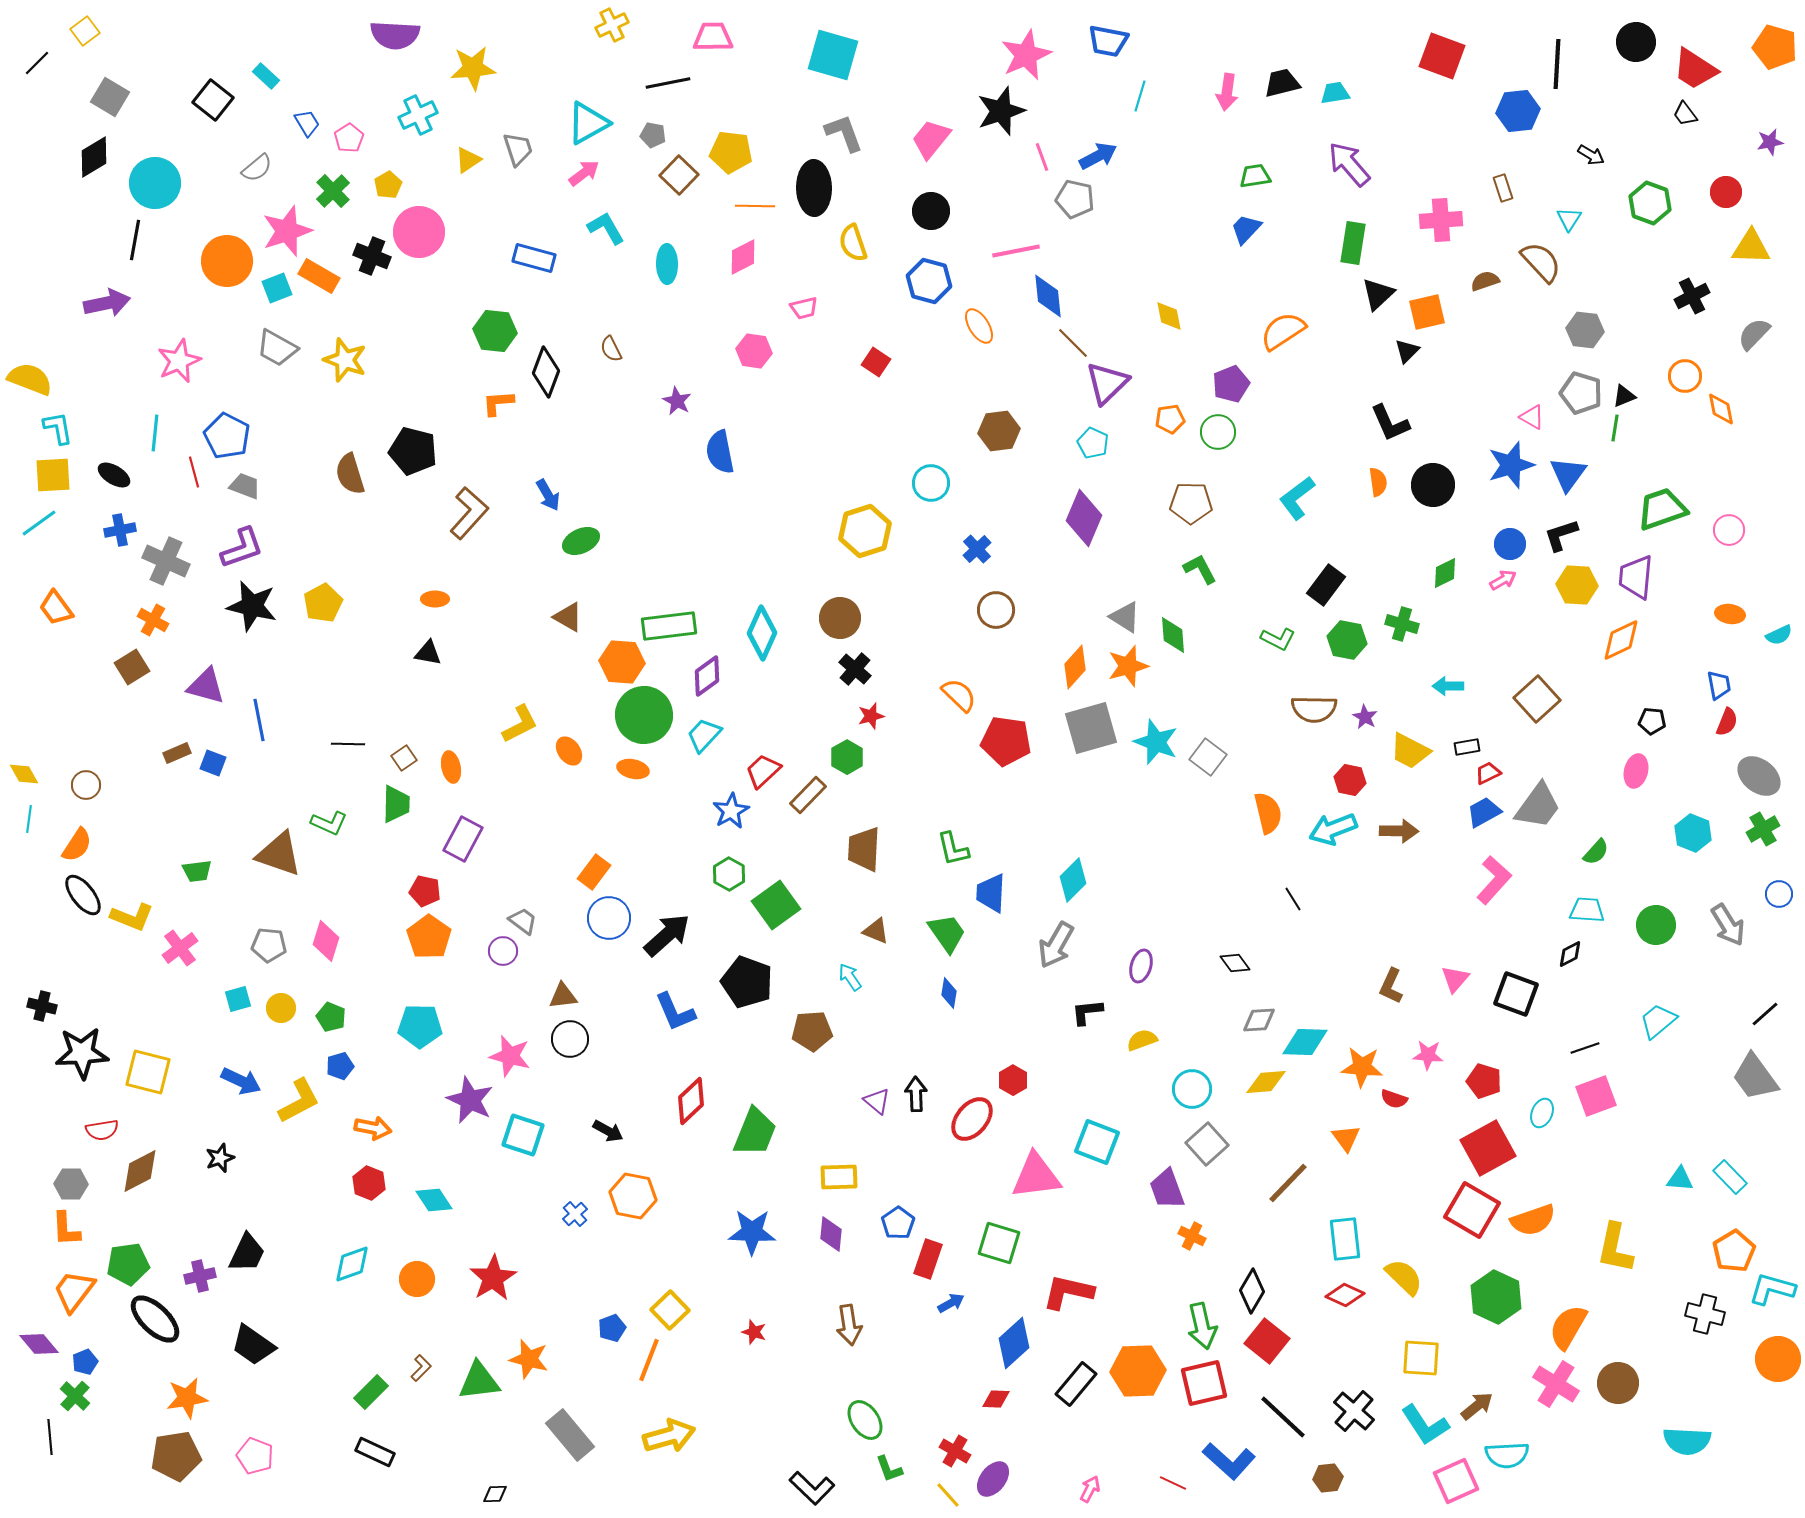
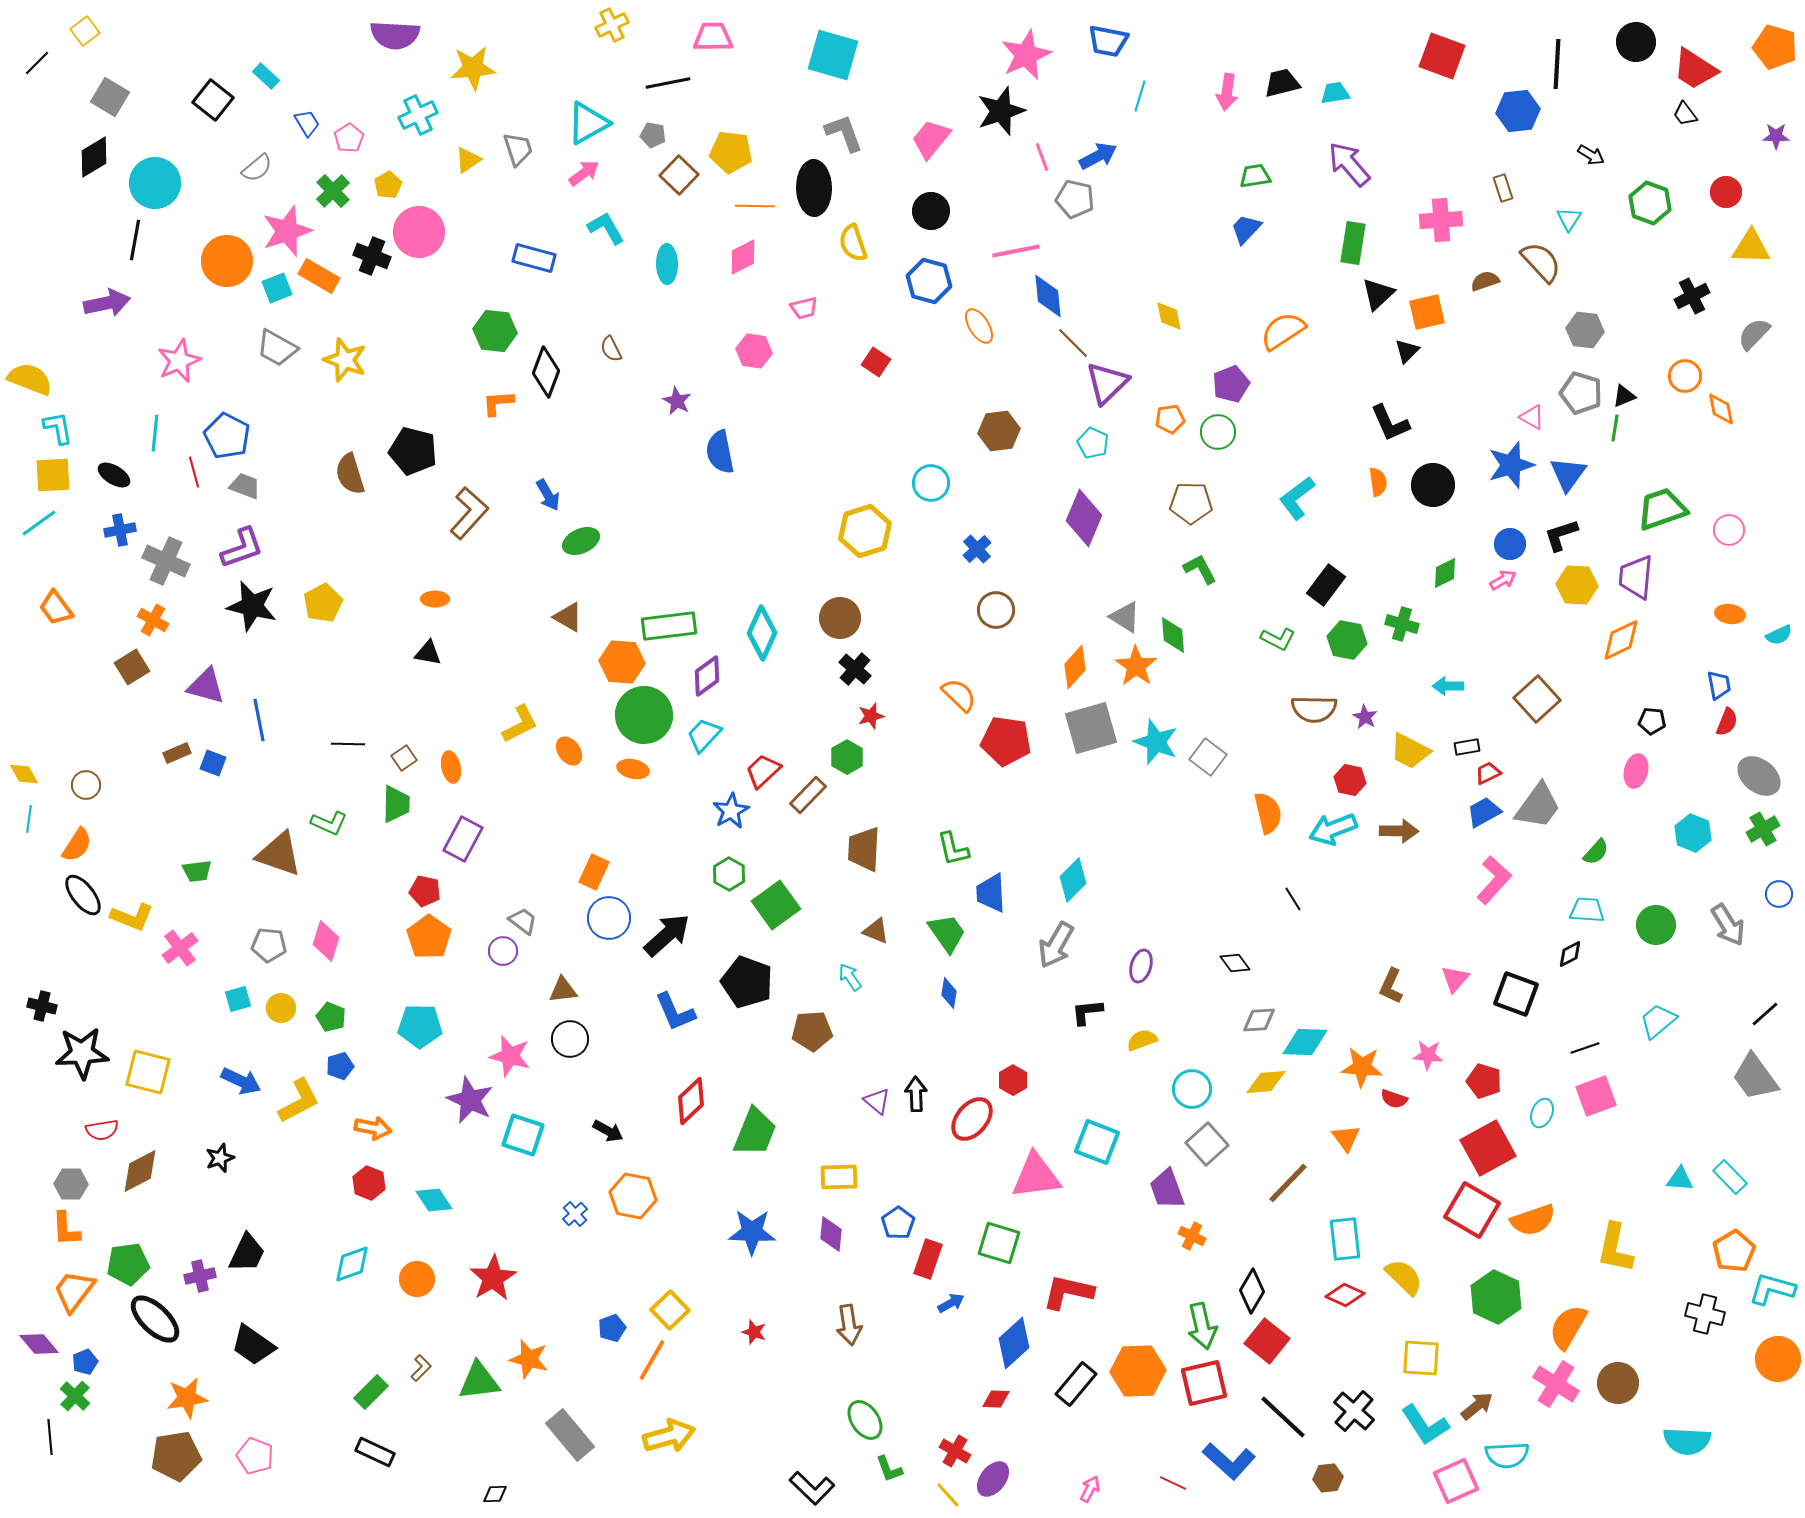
purple star at (1770, 142): moved 6 px right, 6 px up; rotated 12 degrees clockwise
orange star at (1128, 666): moved 8 px right; rotated 21 degrees counterclockwise
orange rectangle at (594, 872): rotated 12 degrees counterclockwise
blue trapezoid at (991, 893): rotated 6 degrees counterclockwise
brown triangle at (563, 996): moved 6 px up
orange line at (649, 1360): moved 3 px right; rotated 9 degrees clockwise
